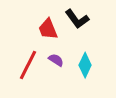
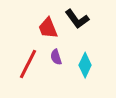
red trapezoid: moved 1 px up
purple semicircle: moved 3 px up; rotated 140 degrees counterclockwise
red line: moved 1 px up
